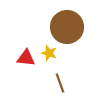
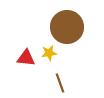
yellow star: rotated 28 degrees counterclockwise
